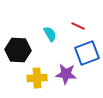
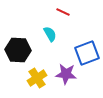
red line: moved 15 px left, 14 px up
yellow cross: rotated 30 degrees counterclockwise
